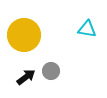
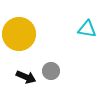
yellow circle: moved 5 px left, 1 px up
black arrow: rotated 60 degrees clockwise
